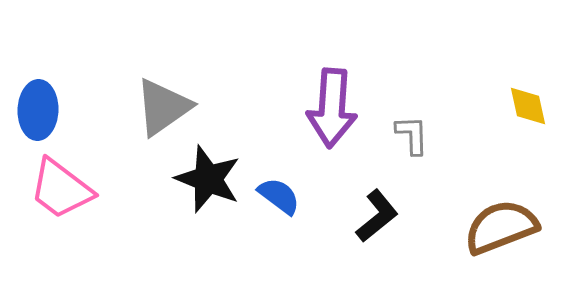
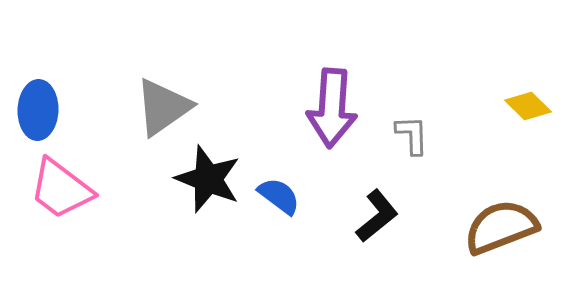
yellow diamond: rotated 33 degrees counterclockwise
